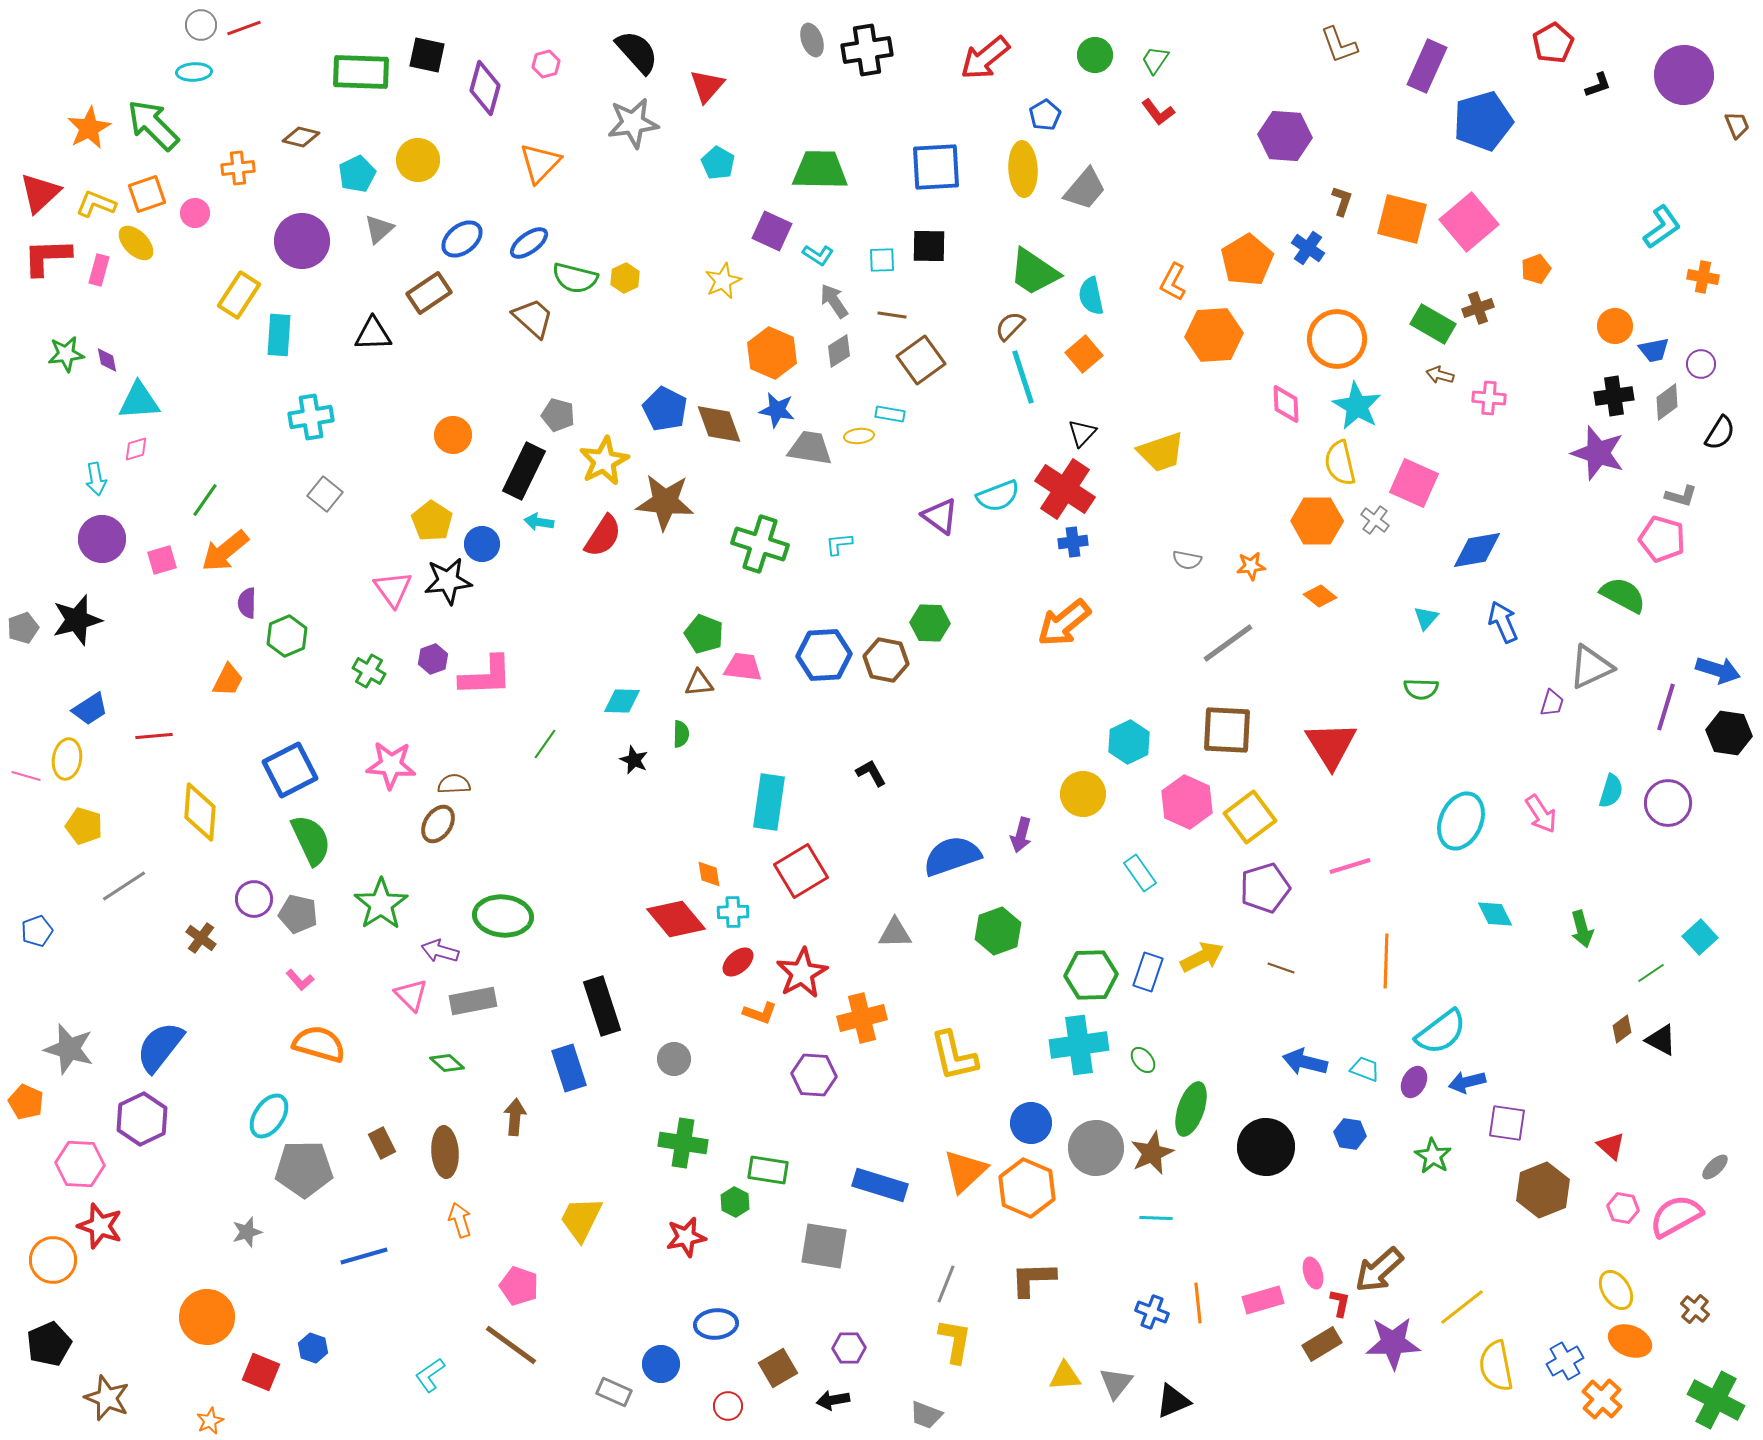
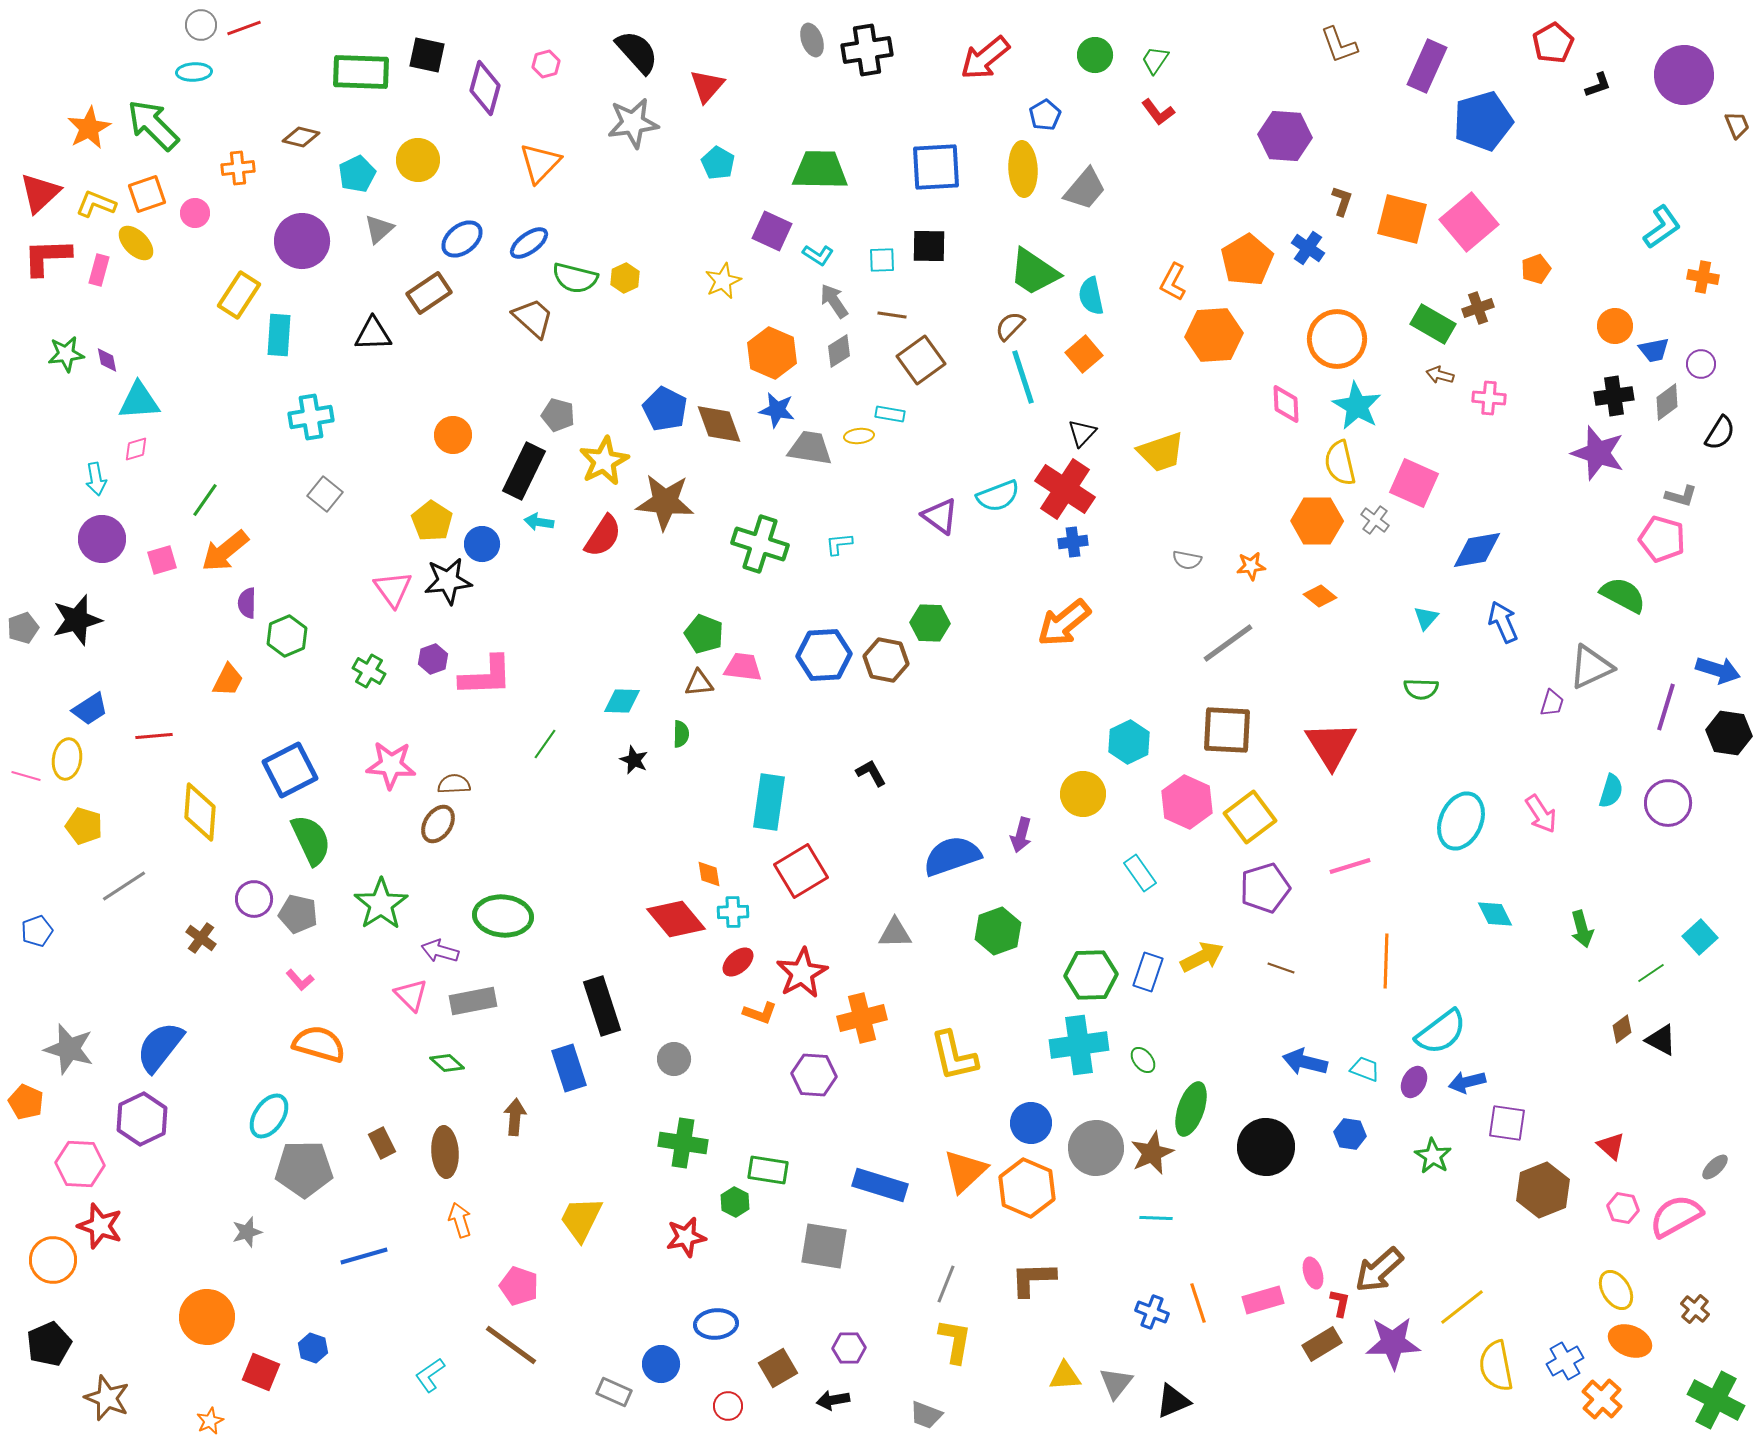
orange line at (1198, 1303): rotated 12 degrees counterclockwise
